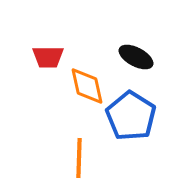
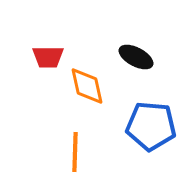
blue pentagon: moved 20 px right, 10 px down; rotated 27 degrees counterclockwise
orange line: moved 4 px left, 6 px up
